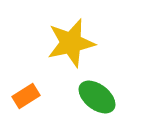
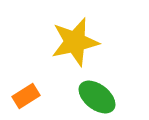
yellow star: moved 4 px right, 1 px up
